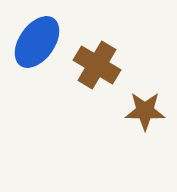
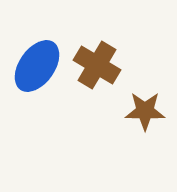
blue ellipse: moved 24 px down
